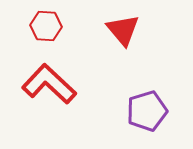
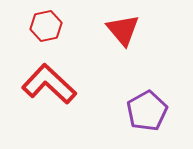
red hexagon: rotated 16 degrees counterclockwise
purple pentagon: rotated 12 degrees counterclockwise
